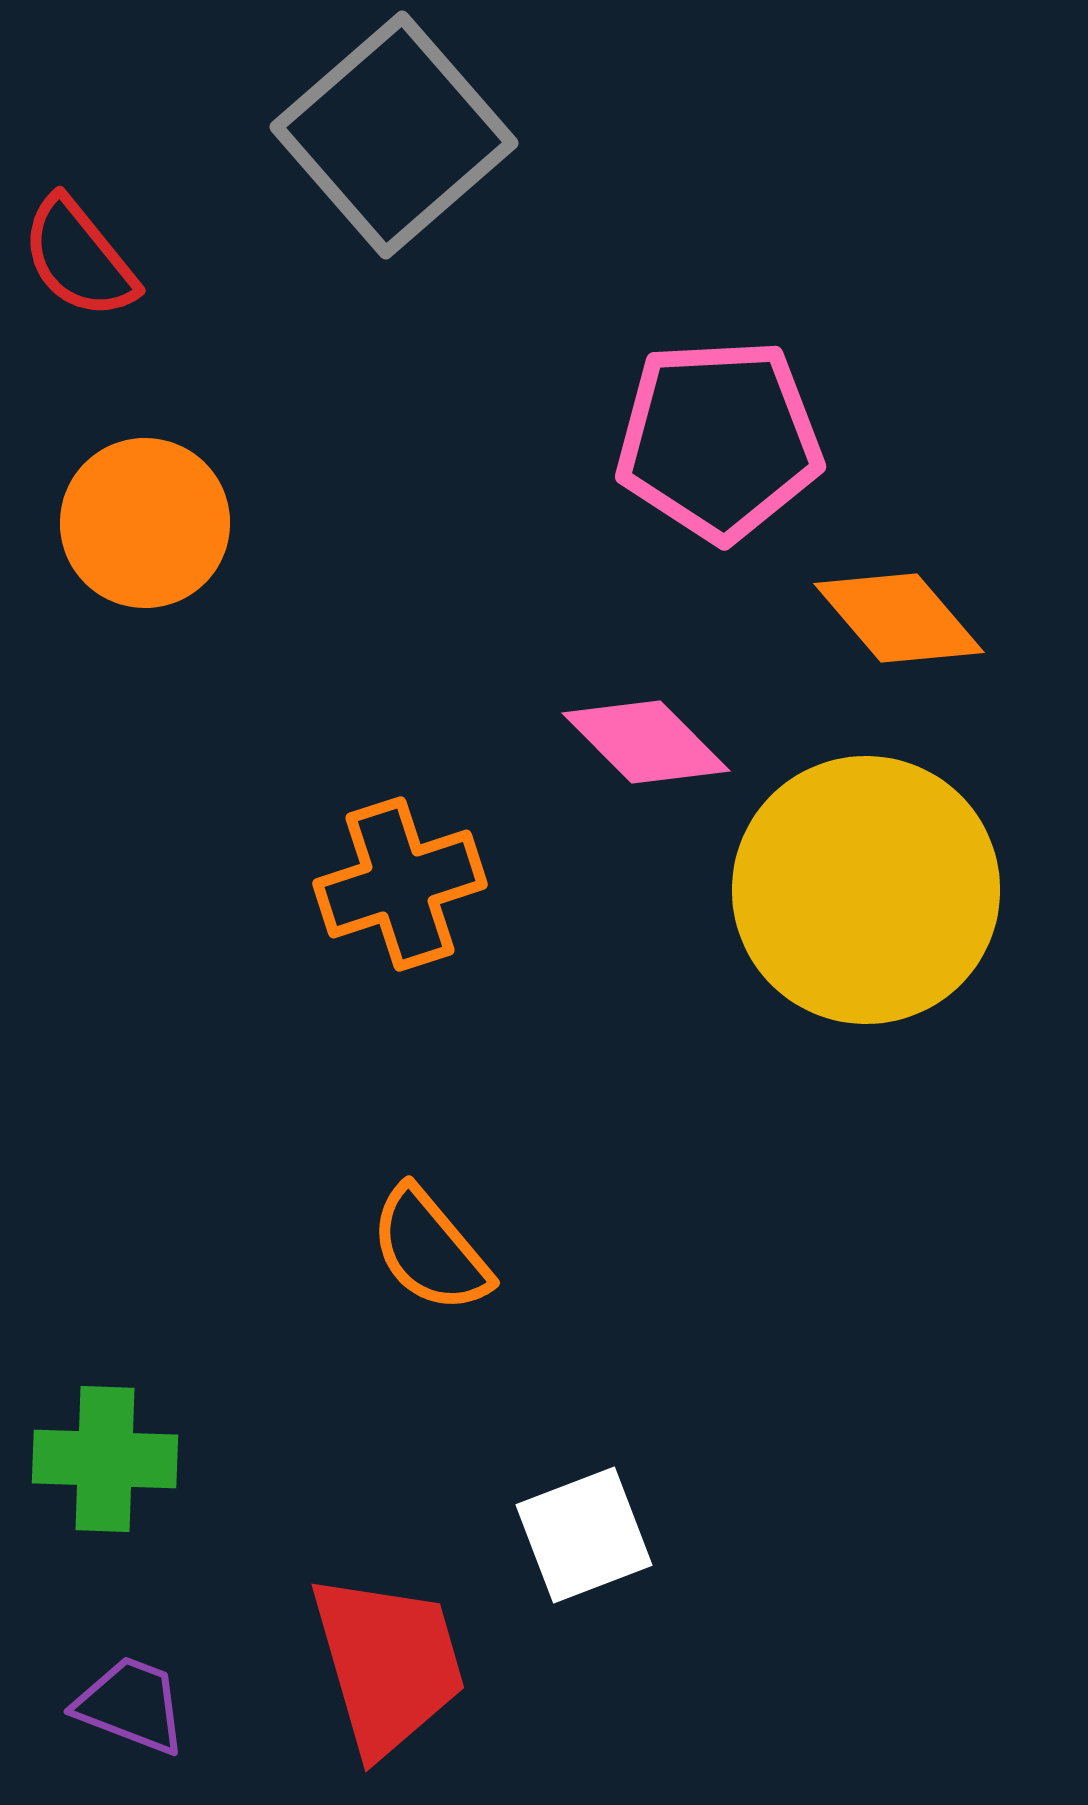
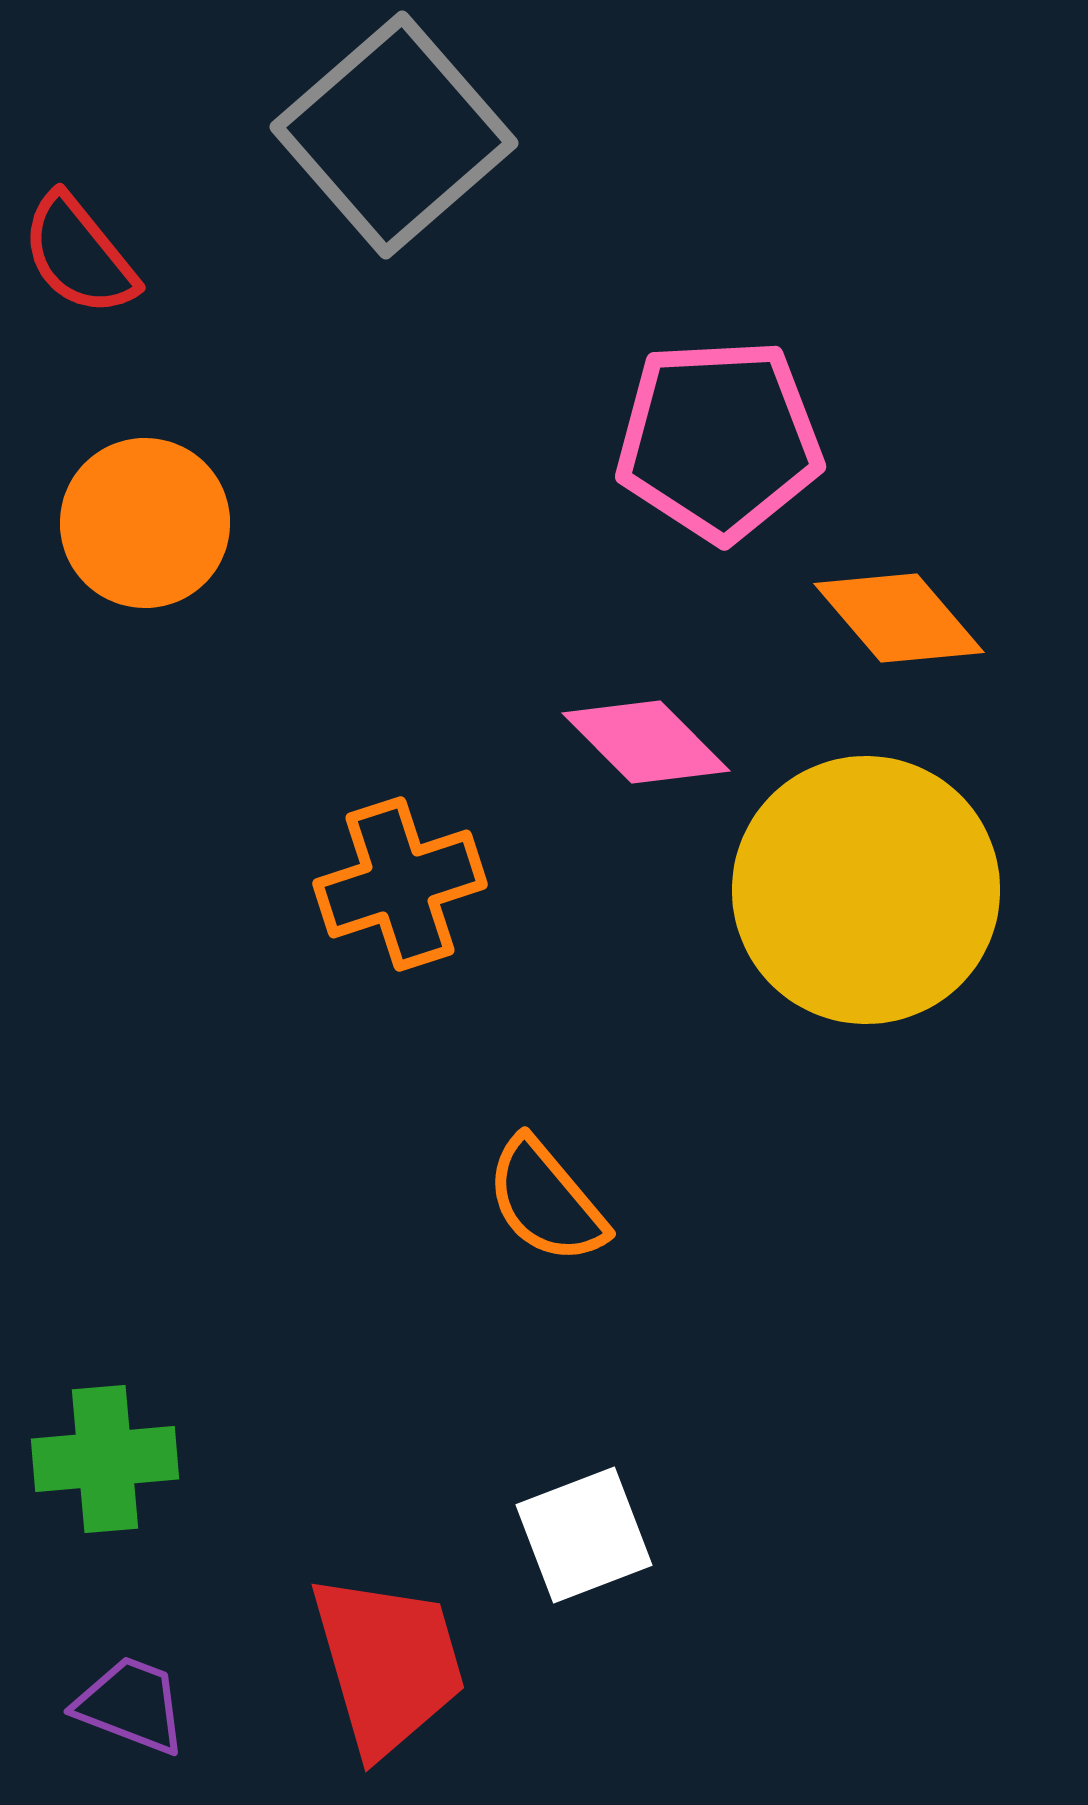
red semicircle: moved 3 px up
orange semicircle: moved 116 px right, 49 px up
green cross: rotated 7 degrees counterclockwise
